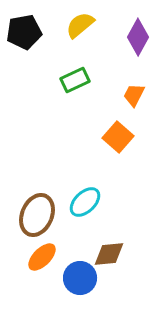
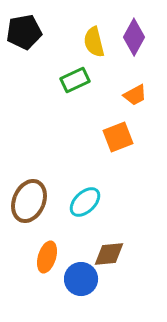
yellow semicircle: moved 14 px right, 17 px down; rotated 64 degrees counterclockwise
purple diamond: moved 4 px left
orange trapezoid: moved 1 px right; rotated 145 degrees counterclockwise
orange square: rotated 28 degrees clockwise
brown ellipse: moved 8 px left, 14 px up
orange ellipse: moved 5 px right; rotated 28 degrees counterclockwise
blue circle: moved 1 px right, 1 px down
